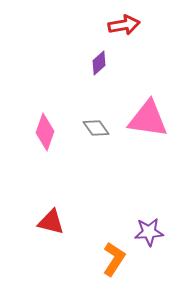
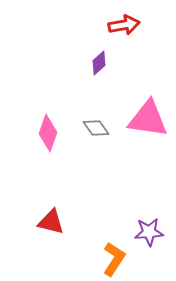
pink diamond: moved 3 px right, 1 px down
